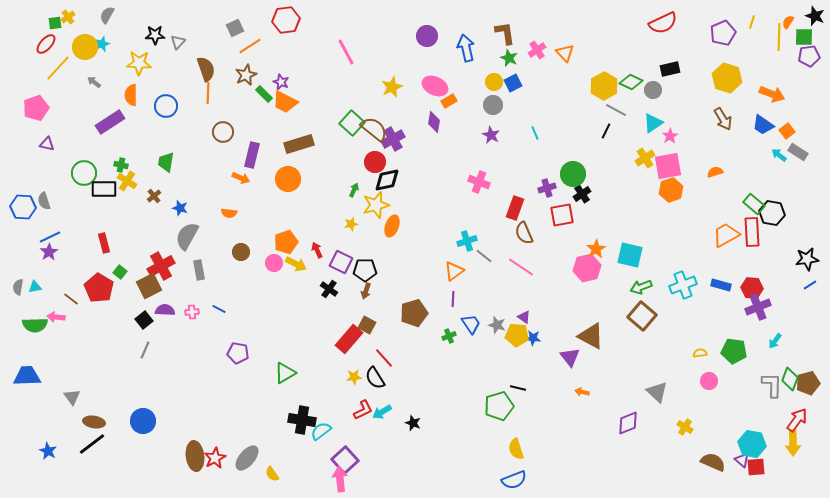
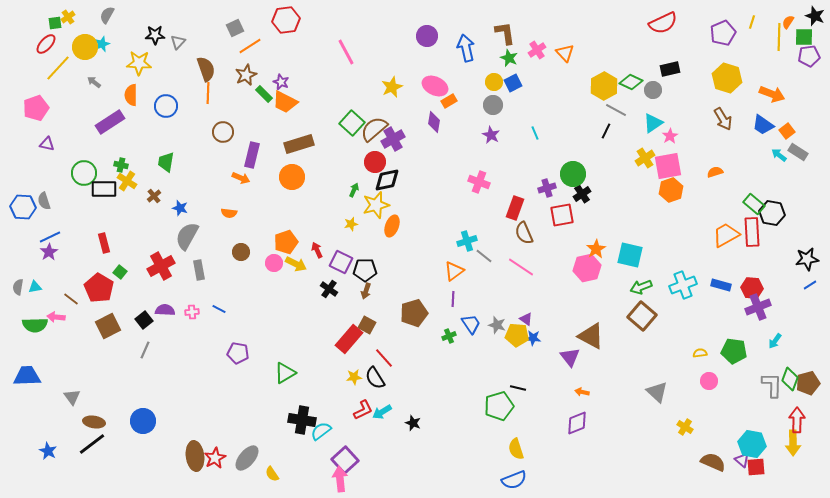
brown semicircle at (374, 129): rotated 80 degrees counterclockwise
orange circle at (288, 179): moved 4 px right, 2 px up
brown square at (149, 286): moved 41 px left, 40 px down
purple triangle at (524, 317): moved 2 px right, 2 px down
red arrow at (797, 420): rotated 35 degrees counterclockwise
purple diamond at (628, 423): moved 51 px left
